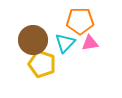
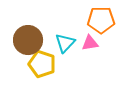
orange pentagon: moved 21 px right, 1 px up
brown circle: moved 5 px left
